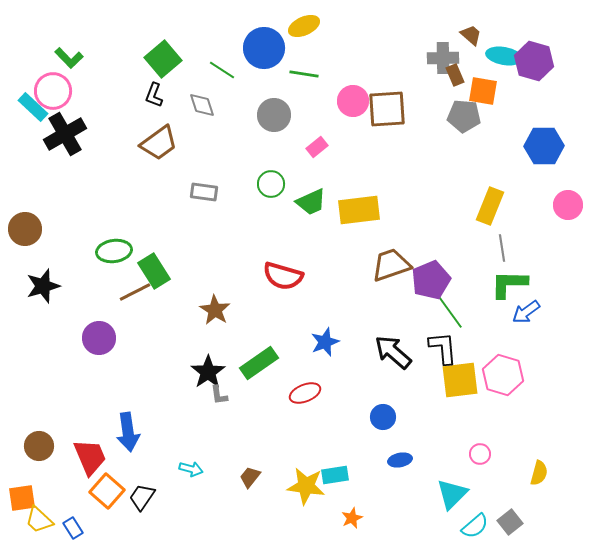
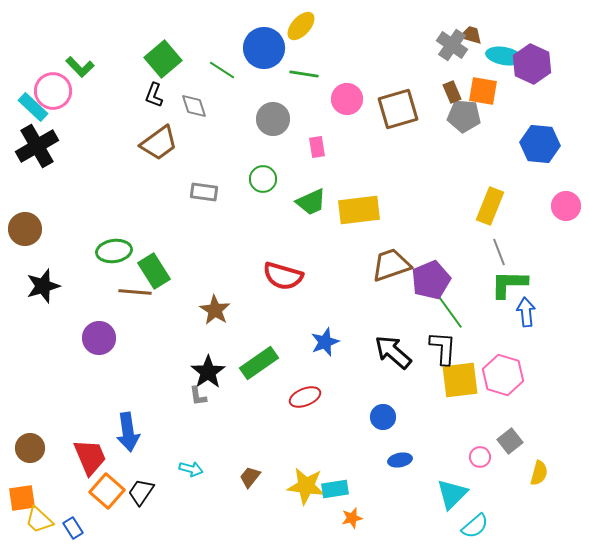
yellow ellipse at (304, 26): moved 3 px left; rotated 24 degrees counterclockwise
brown trapezoid at (471, 35): rotated 25 degrees counterclockwise
green L-shape at (69, 58): moved 11 px right, 9 px down
gray cross at (443, 58): moved 9 px right, 13 px up; rotated 36 degrees clockwise
purple hexagon at (534, 61): moved 2 px left, 3 px down; rotated 9 degrees clockwise
brown rectangle at (455, 75): moved 3 px left, 17 px down
pink circle at (353, 101): moved 6 px left, 2 px up
gray diamond at (202, 105): moved 8 px left, 1 px down
brown square at (387, 109): moved 11 px right; rotated 12 degrees counterclockwise
gray circle at (274, 115): moved 1 px left, 4 px down
black cross at (65, 134): moved 28 px left, 12 px down
blue hexagon at (544, 146): moved 4 px left, 2 px up; rotated 6 degrees clockwise
pink rectangle at (317, 147): rotated 60 degrees counterclockwise
green circle at (271, 184): moved 8 px left, 5 px up
pink circle at (568, 205): moved 2 px left, 1 px down
gray line at (502, 248): moved 3 px left, 4 px down; rotated 12 degrees counterclockwise
brown line at (135, 292): rotated 32 degrees clockwise
blue arrow at (526, 312): rotated 120 degrees clockwise
black L-shape at (443, 348): rotated 9 degrees clockwise
red ellipse at (305, 393): moved 4 px down
gray L-shape at (219, 395): moved 21 px left, 1 px down
brown circle at (39, 446): moved 9 px left, 2 px down
pink circle at (480, 454): moved 3 px down
cyan rectangle at (335, 475): moved 14 px down
black trapezoid at (142, 497): moved 1 px left, 5 px up
orange star at (352, 518): rotated 10 degrees clockwise
gray square at (510, 522): moved 81 px up
